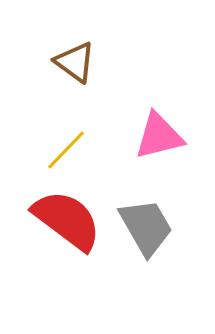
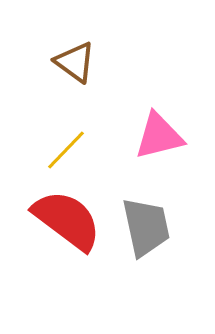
gray trapezoid: rotated 18 degrees clockwise
